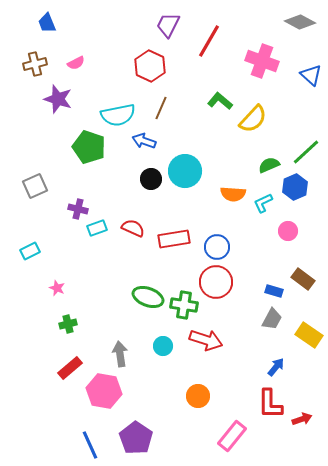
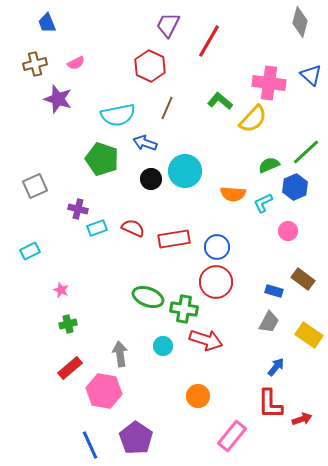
gray diamond at (300, 22): rotated 76 degrees clockwise
pink cross at (262, 61): moved 7 px right, 22 px down; rotated 12 degrees counterclockwise
brown line at (161, 108): moved 6 px right
blue arrow at (144, 141): moved 1 px right, 2 px down
green pentagon at (89, 147): moved 13 px right, 12 px down
pink star at (57, 288): moved 4 px right, 2 px down
green cross at (184, 305): moved 4 px down
gray trapezoid at (272, 319): moved 3 px left, 3 px down
